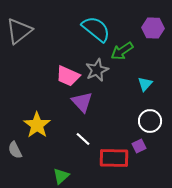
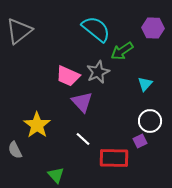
gray star: moved 1 px right, 2 px down
purple square: moved 1 px right, 5 px up
green triangle: moved 5 px left, 1 px up; rotated 30 degrees counterclockwise
